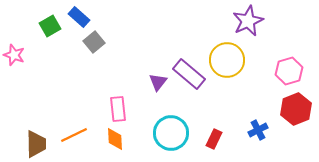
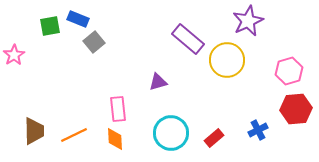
blue rectangle: moved 1 px left, 2 px down; rotated 20 degrees counterclockwise
green square: rotated 20 degrees clockwise
pink star: rotated 20 degrees clockwise
purple rectangle: moved 1 px left, 35 px up
purple triangle: rotated 36 degrees clockwise
red hexagon: rotated 16 degrees clockwise
red rectangle: moved 1 px up; rotated 24 degrees clockwise
brown trapezoid: moved 2 px left, 13 px up
